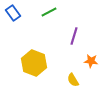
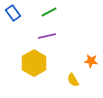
purple line: moved 27 px left; rotated 60 degrees clockwise
yellow hexagon: rotated 10 degrees clockwise
